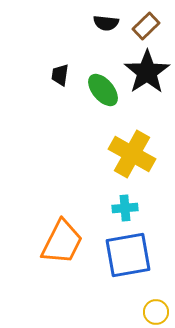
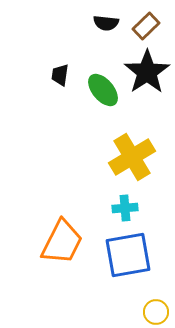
yellow cross: moved 3 px down; rotated 30 degrees clockwise
